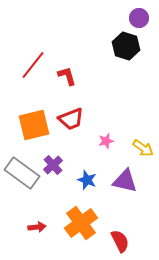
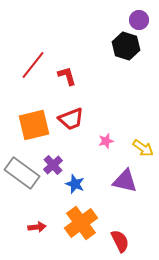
purple circle: moved 2 px down
blue star: moved 12 px left, 4 px down
